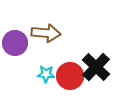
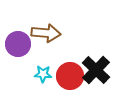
purple circle: moved 3 px right, 1 px down
black cross: moved 3 px down
cyan star: moved 3 px left
